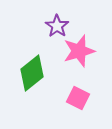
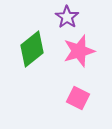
purple star: moved 10 px right, 9 px up
green diamond: moved 24 px up
